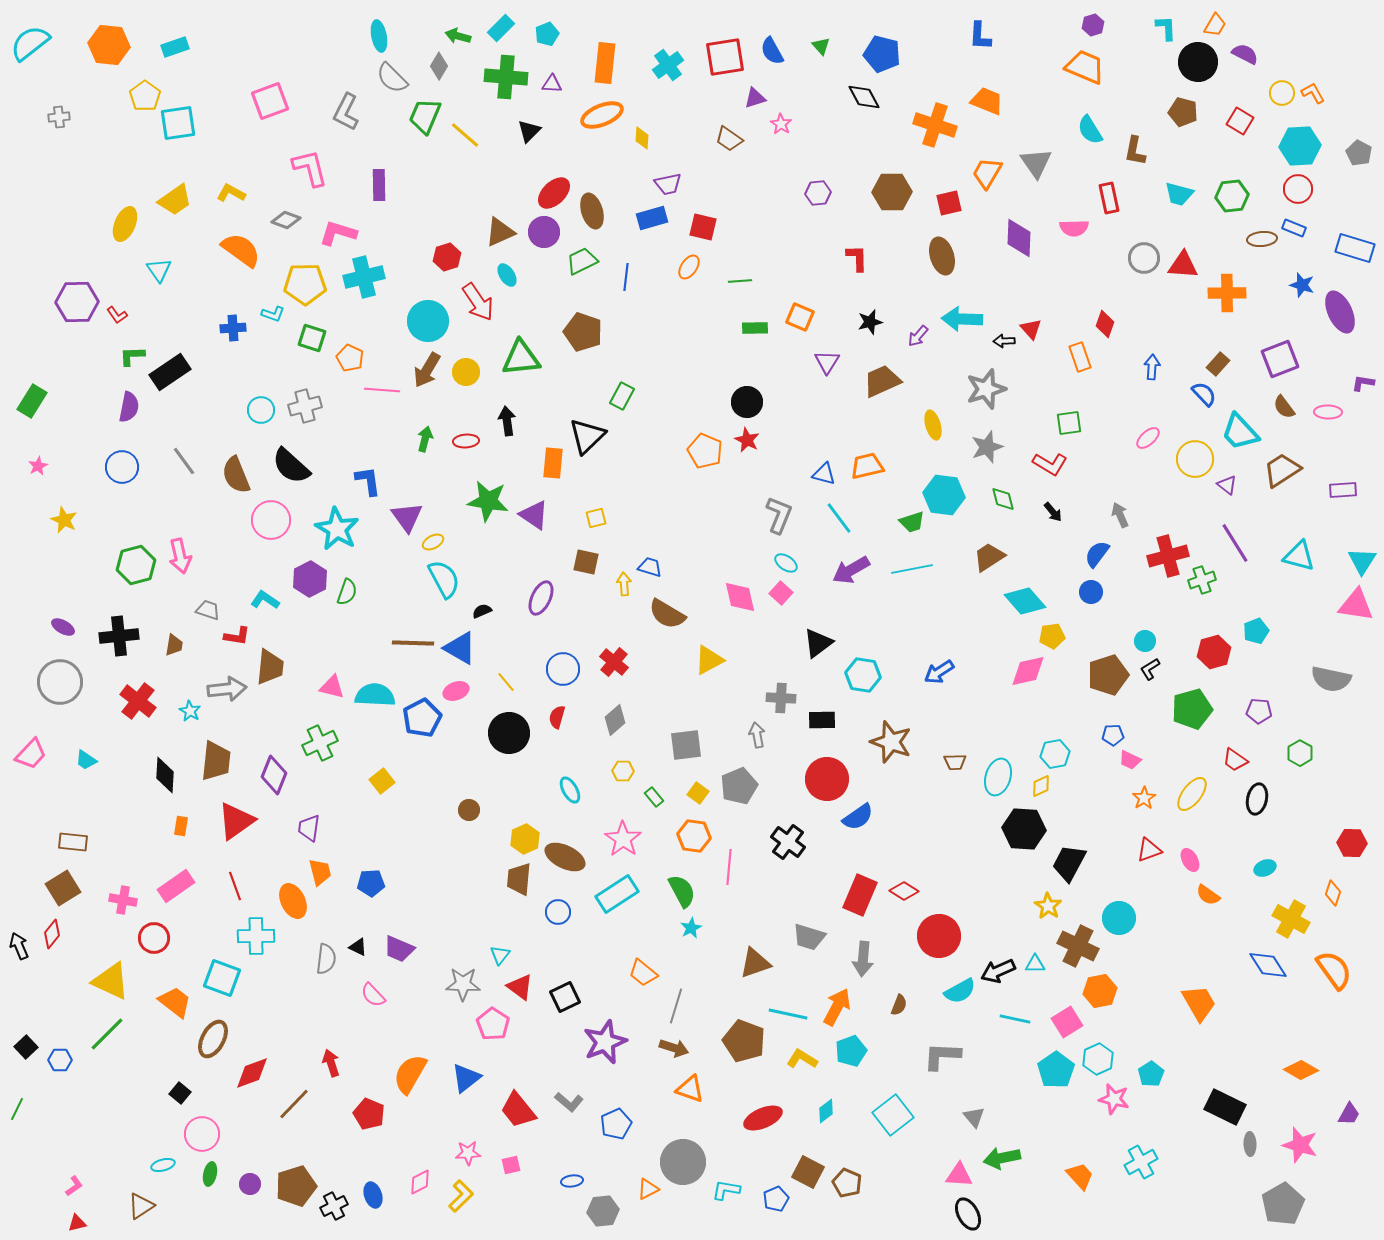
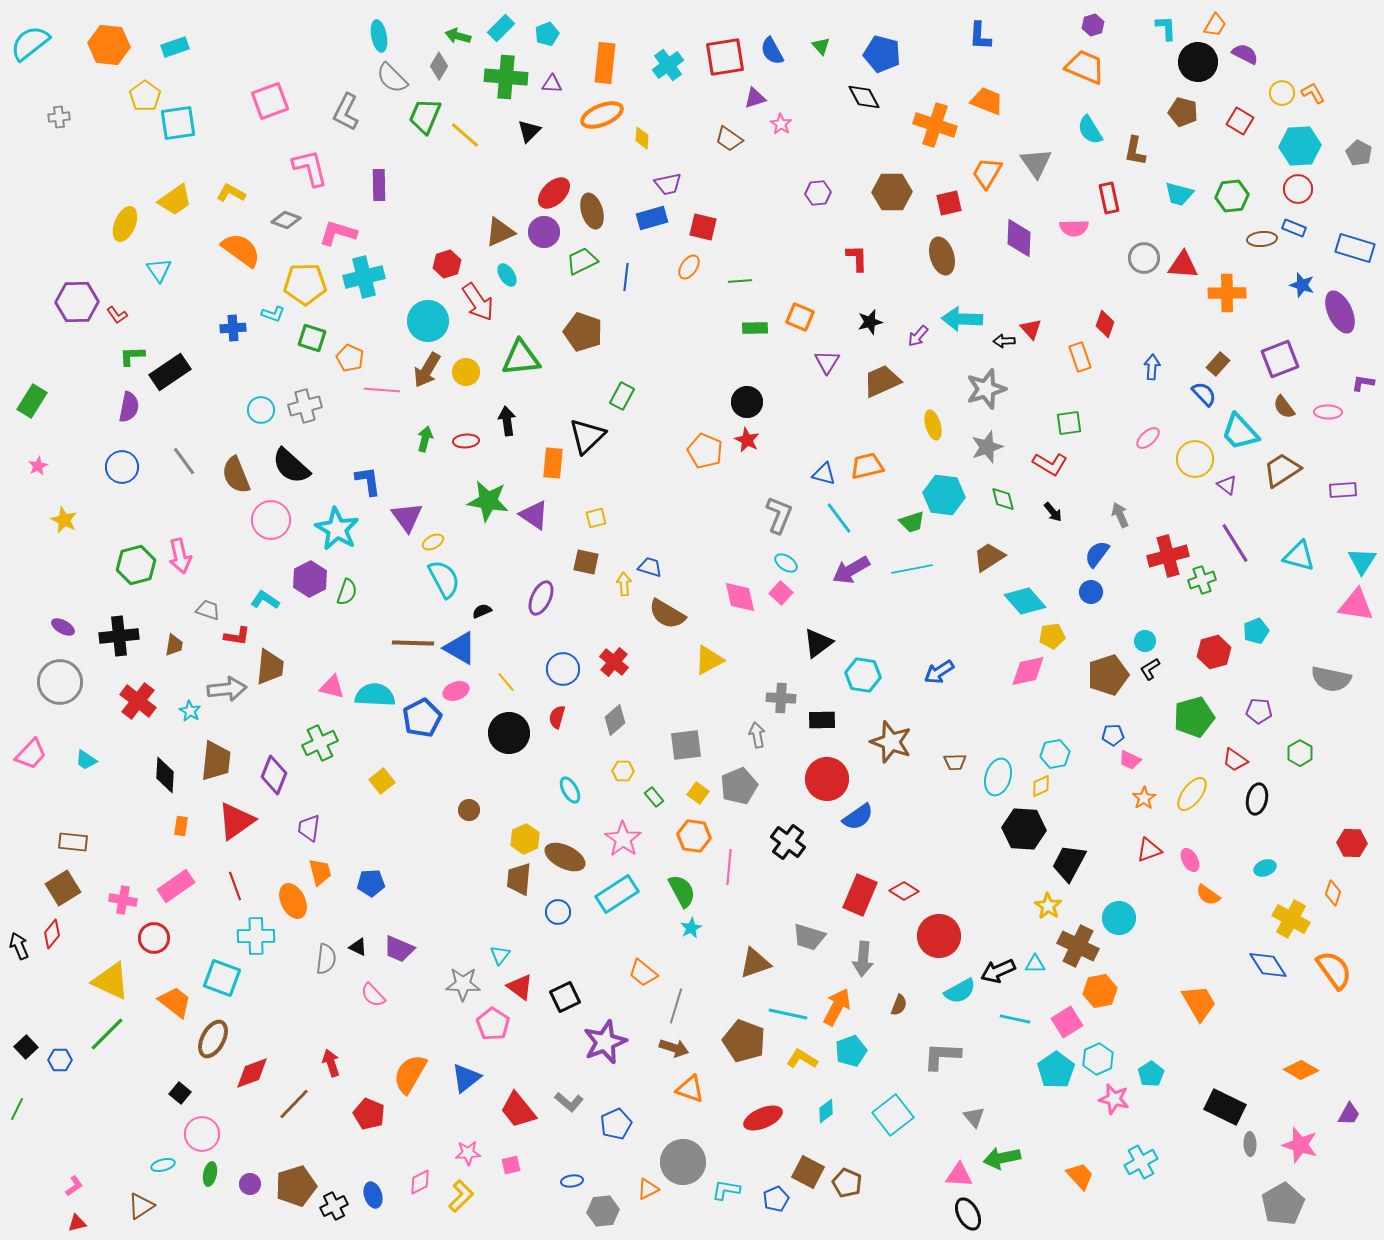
red hexagon at (447, 257): moved 7 px down
green pentagon at (1192, 709): moved 2 px right, 8 px down
